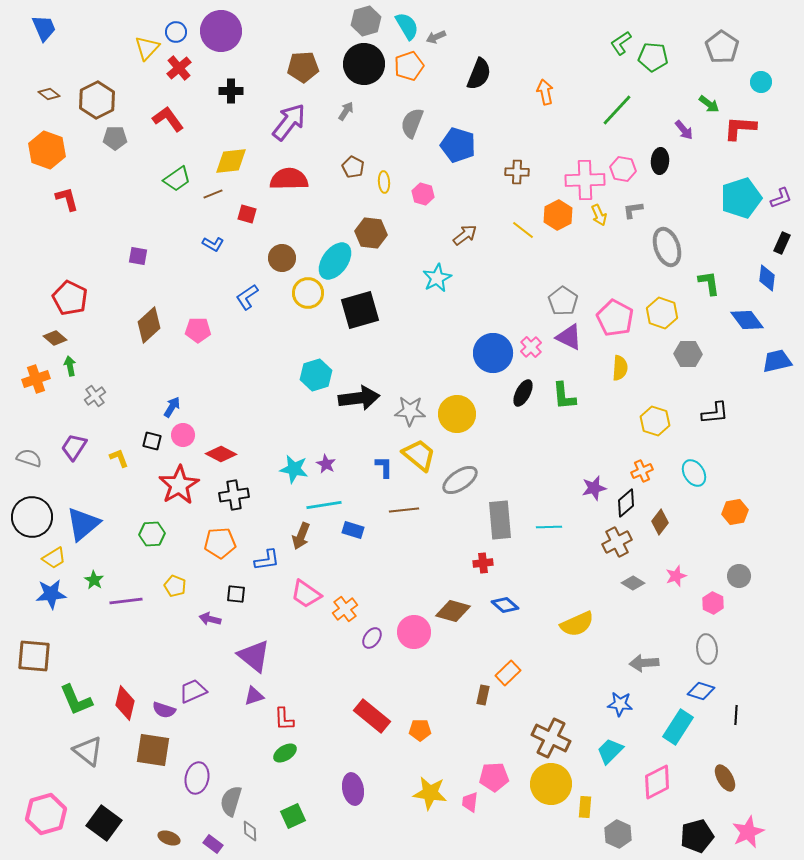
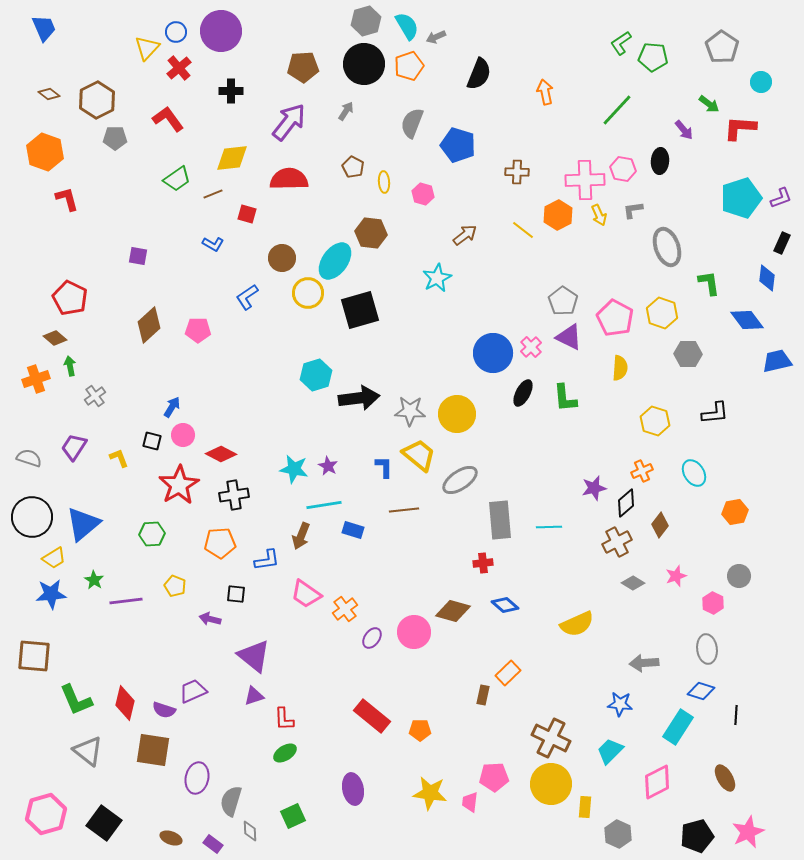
orange hexagon at (47, 150): moved 2 px left, 2 px down
yellow diamond at (231, 161): moved 1 px right, 3 px up
green L-shape at (564, 396): moved 1 px right, 2 px down
purple star at (326, 464): moved 2 px right, 2 px down
brown diamond at (660, 522): moved 3 px down
brown ellipse at (169, 838): moved 2 px right
